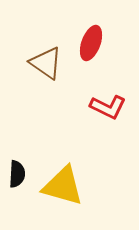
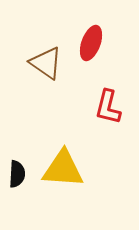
red L-shape: rotated 78 degrees clockwise
yellow triangle: moved 17 px up; rotated 12 degrees counterclockwise
